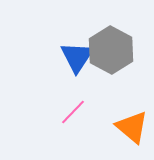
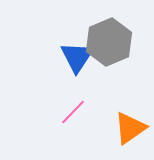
gray hexagon: moved 2 px left, 8 px up; rotated 9 degrees clockwise
orange triangle: moved 2 px left, 1 px down; rotated 45 degrees clockwise
